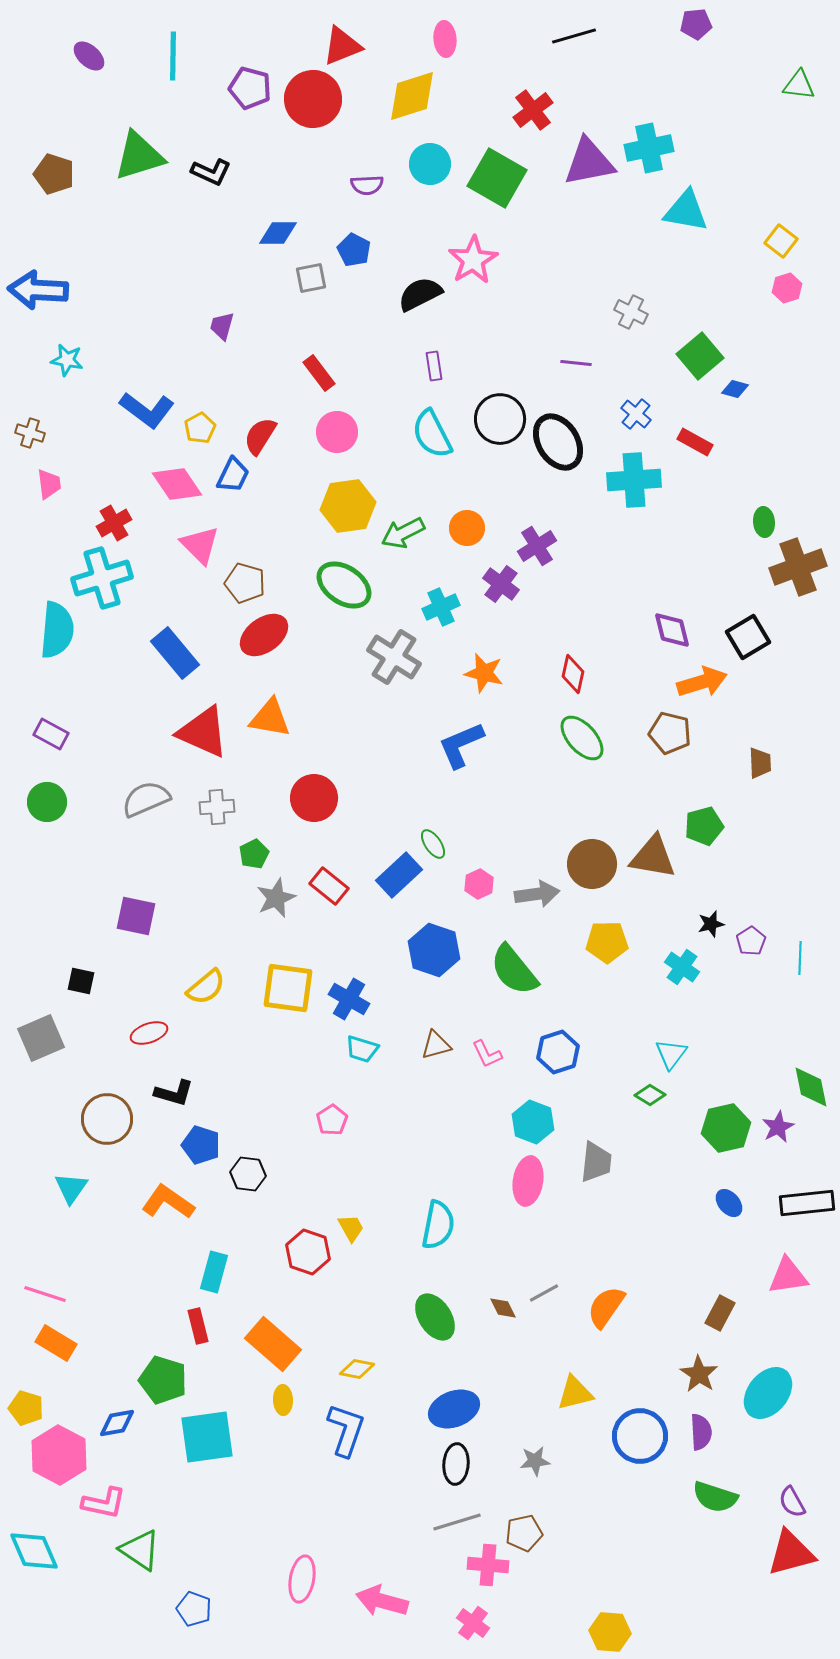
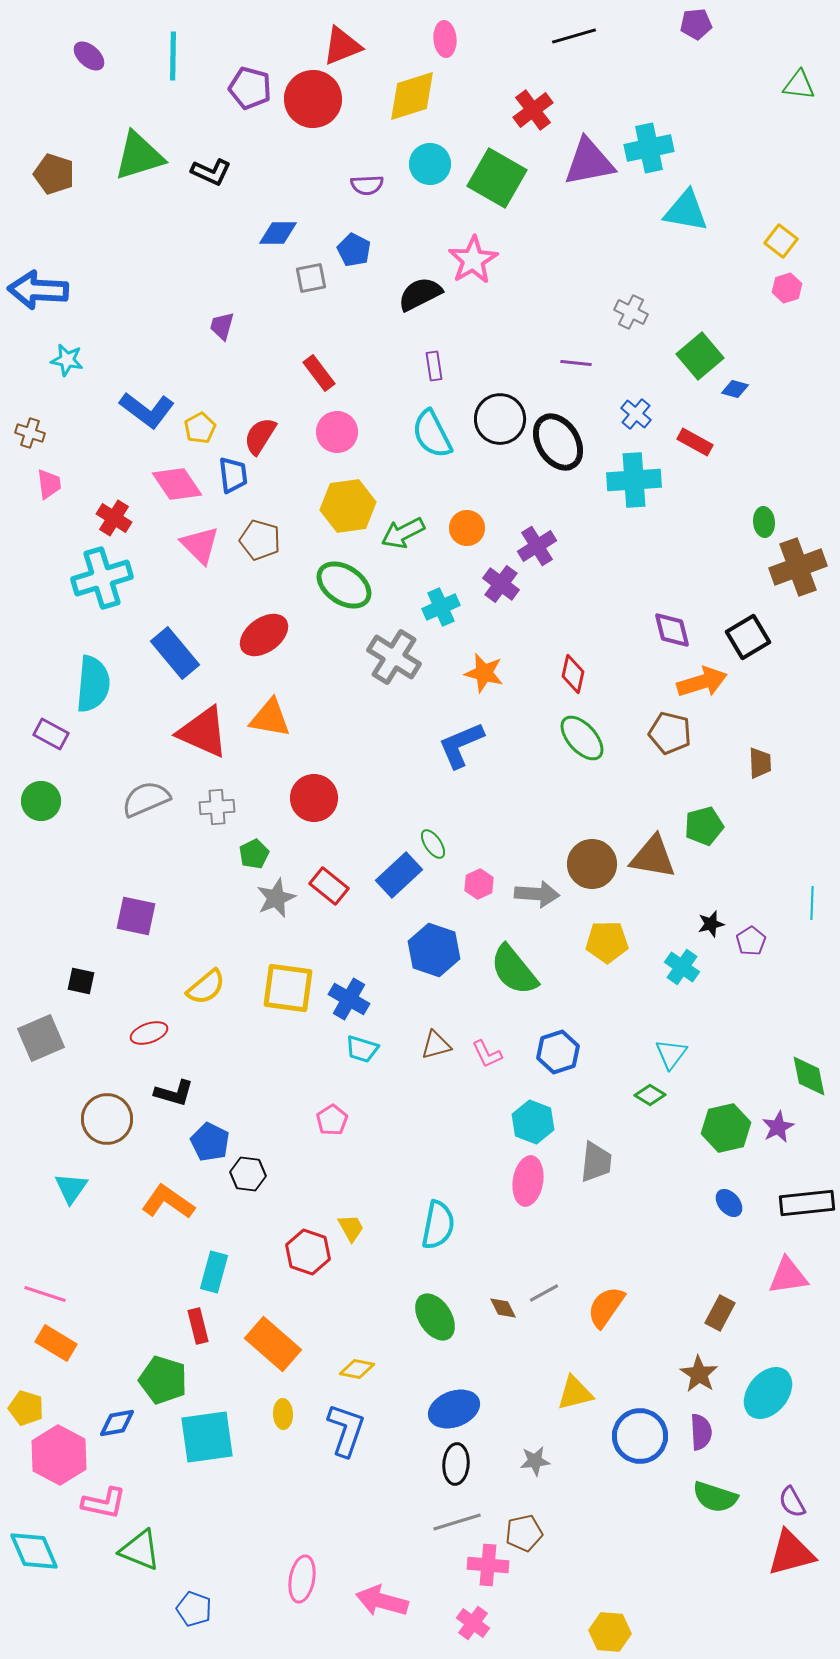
blue trapezoid at (233, 475): rotated 33 degrees counterclockwise
red cross at (114, 523): moved 5 px up; rotated 28 degrees counterclockwise
brown pentagon at (245, 583): moved 15 px right, 43 px up
cyan semicircle at (57, 630): moved 36 px right, 54 px down
green circle at (47, 802): moved 6 px left, 1 px up
gray arrow at (537, 894): rotated 12 degrees clockwise
cyan line at (800, 958): moved 12 px right, 55 px up
green diamond at (811, 1087): moved 2 px left, 11 px up
blue pentagon at (201, 1145): moved 9 px right, 3 px up; rotated 9 degrees clockwise
yellow ellipse at (283, 1400): moved 14 px down
green triangle at (140, 1550): rotated 12 degrees counterclockwise
